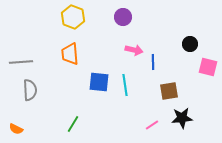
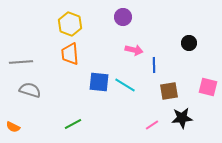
yellow hexagon: moved 3 px left, 7 px down
black circle: moved 1 px left, 1 px up
blue line: moved 1 px right, 3 px down
pink square: moved 20 px down
cyan line: rotated 50 degrees counterclockwise
gray semicircle: rotated 70 degrees counterclockwise
green line: rotated 30 degrees clockwise
orange semicircle: moved 3 px left, 2 px up
